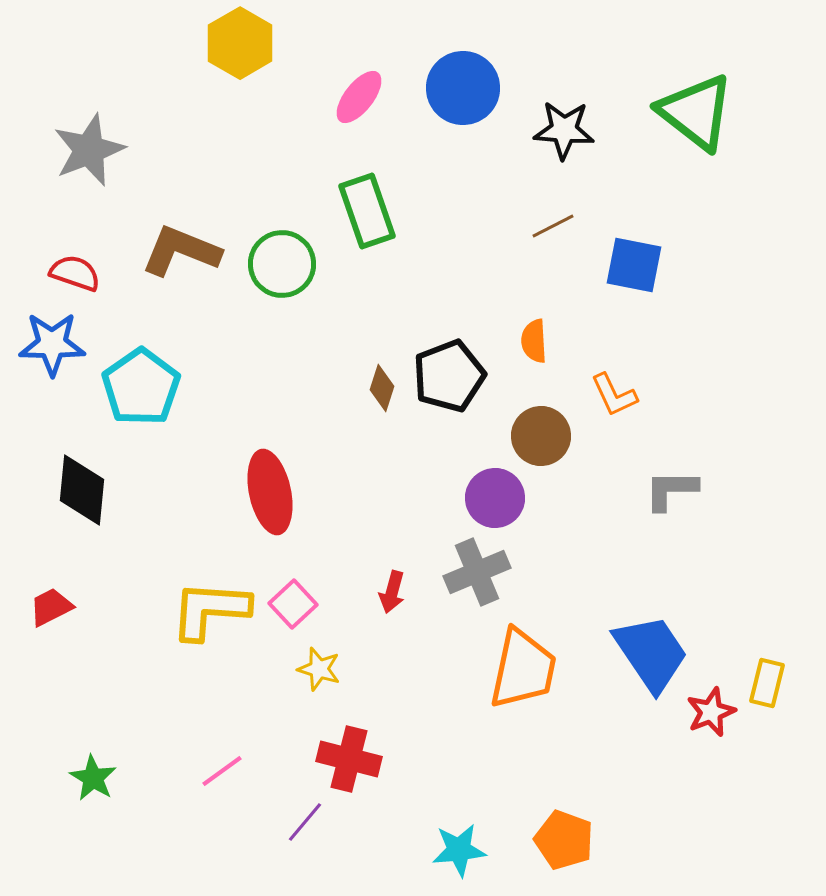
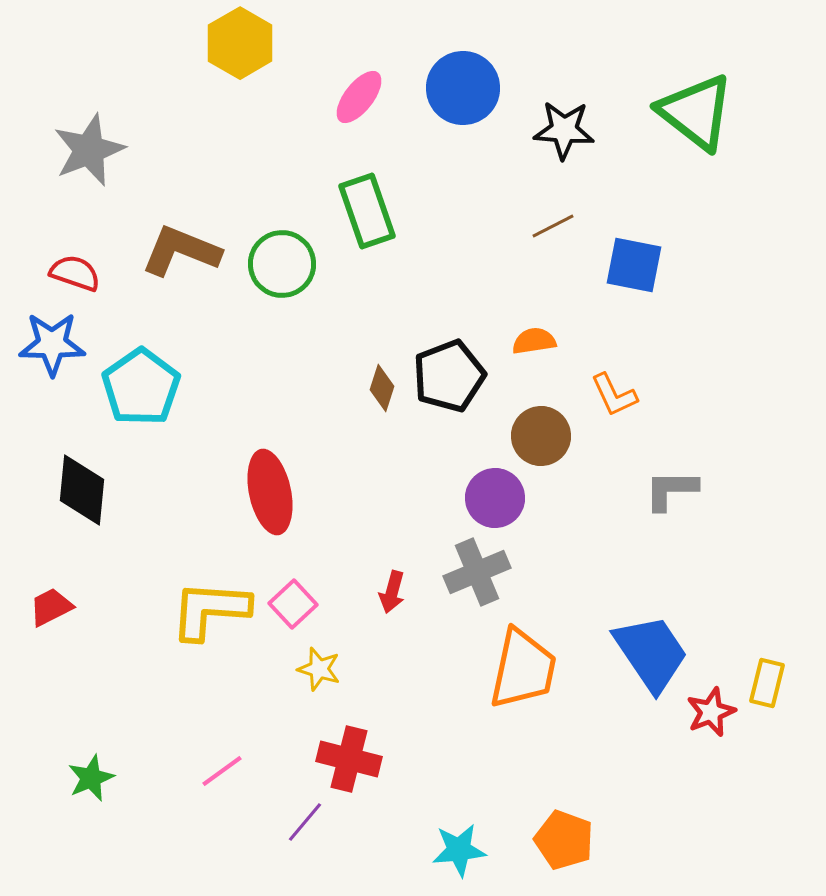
orange semicircle: rotated 84 degrees clockwise
green star: moved 2 px left; rotated 18 degrees clockwise
